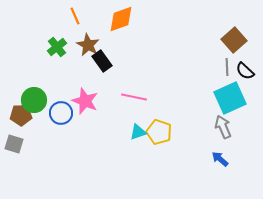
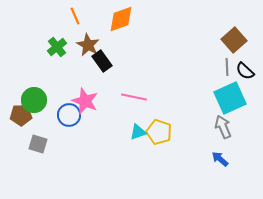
blue circle: moved 8 px right, 2 px down
gray square: moved 24 px right
